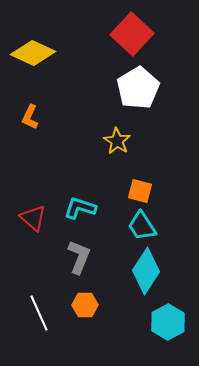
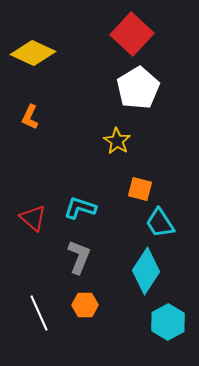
orange square: moved 2 px up
cyan trapezoid: moved 18 px right, 3 px up
